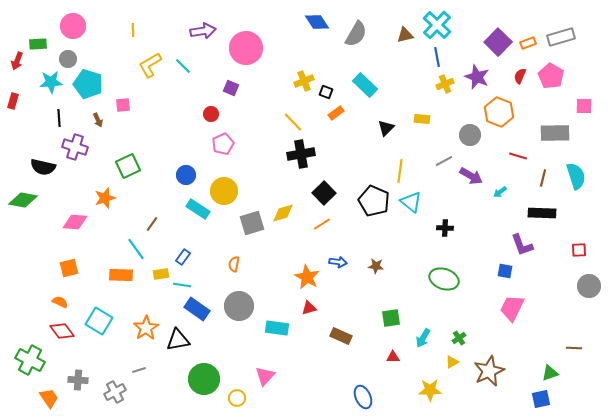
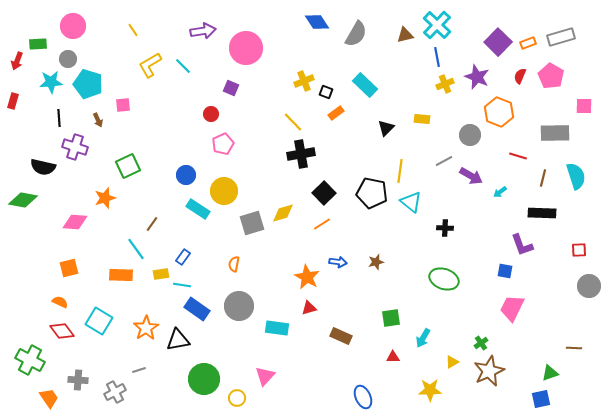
yellow line at (133, 30): rotated 32 degrees counterclockwise
black pentagon at (374, 201): moved 2 px left, 8 px up; rotated 12 degrees counterclockwise
brown star at (376, 266): moved 4 px up; rotated 21 degrees counterclockwise
green cross at (459, 338): moved 22 px right, 5 px down
